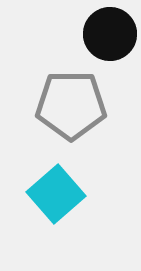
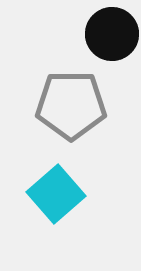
black circle: moved 2 px right
